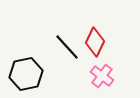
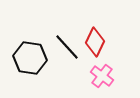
black hexagon: moved 4 px right, 16 px up; rotated 20 degrees clockwise
